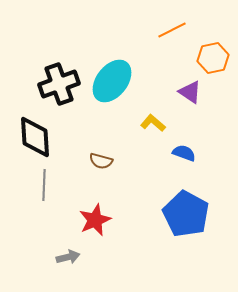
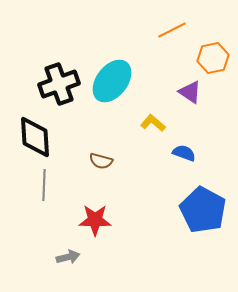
blue pentagon: moved 17 px right, 4 px up
red star: rotated 24 degrees clockwise
